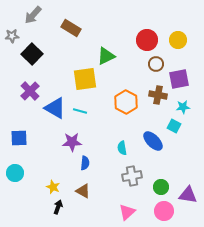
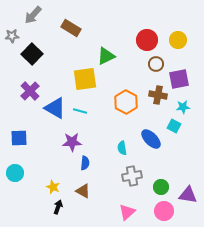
blue ellipse: moved 2 px left, 2 px up
